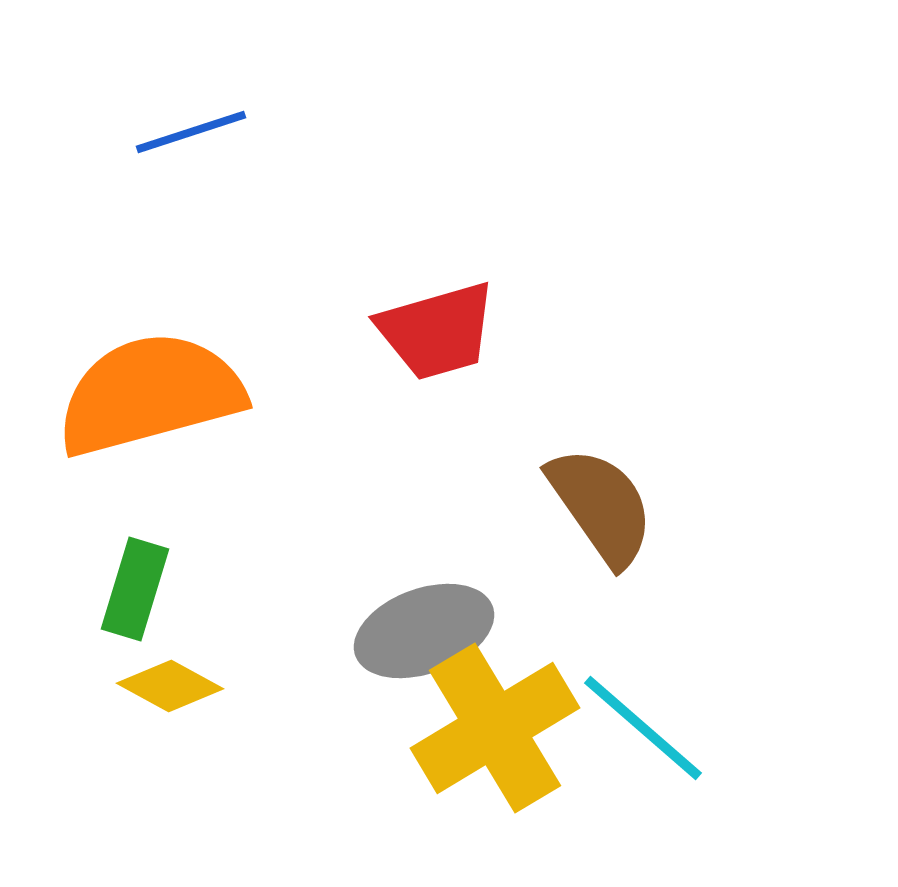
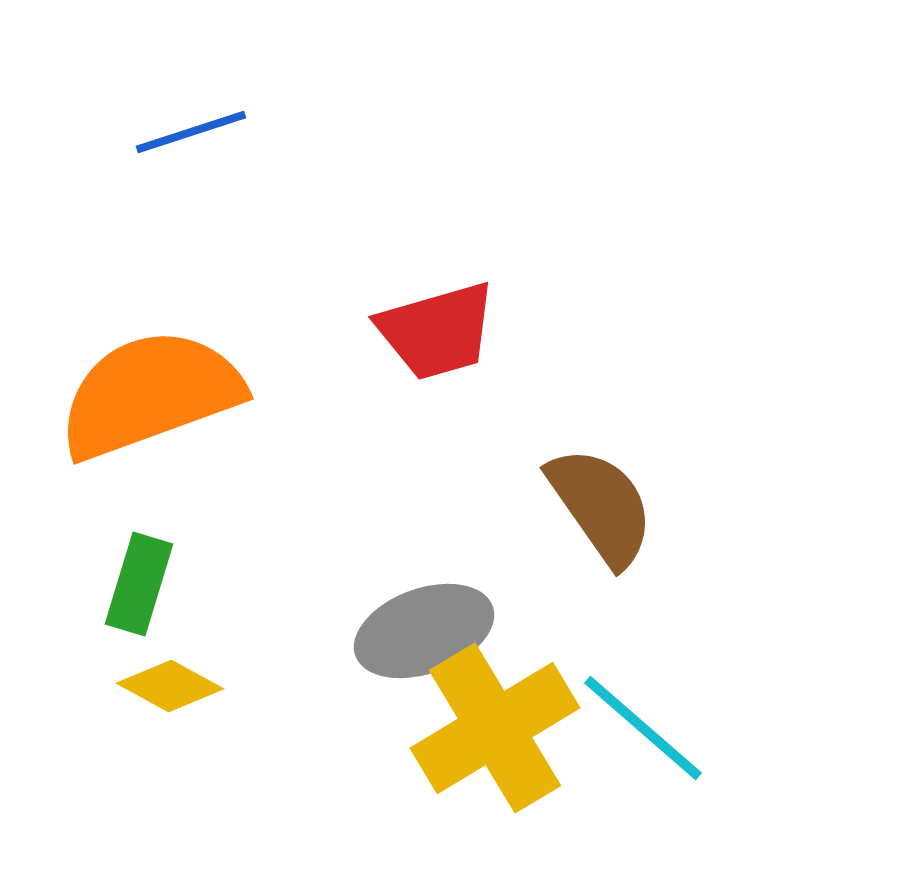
orange semicircle: rotated 5 degrees counterclockwise
green rectangle: moved 4 px right, 5 px up
